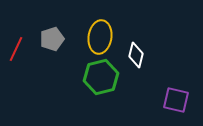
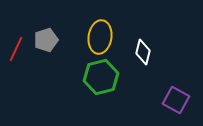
gray pentagon: moved 6 px left, 1 px down
white diamond: moved 7 px right, 3 px up
purple square: rotated 16 degrees clockwise
